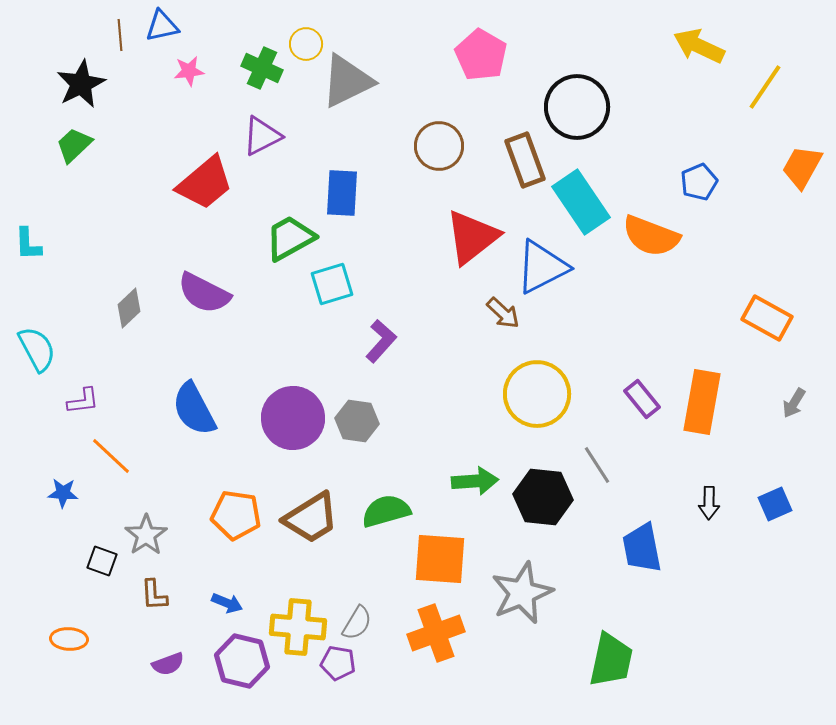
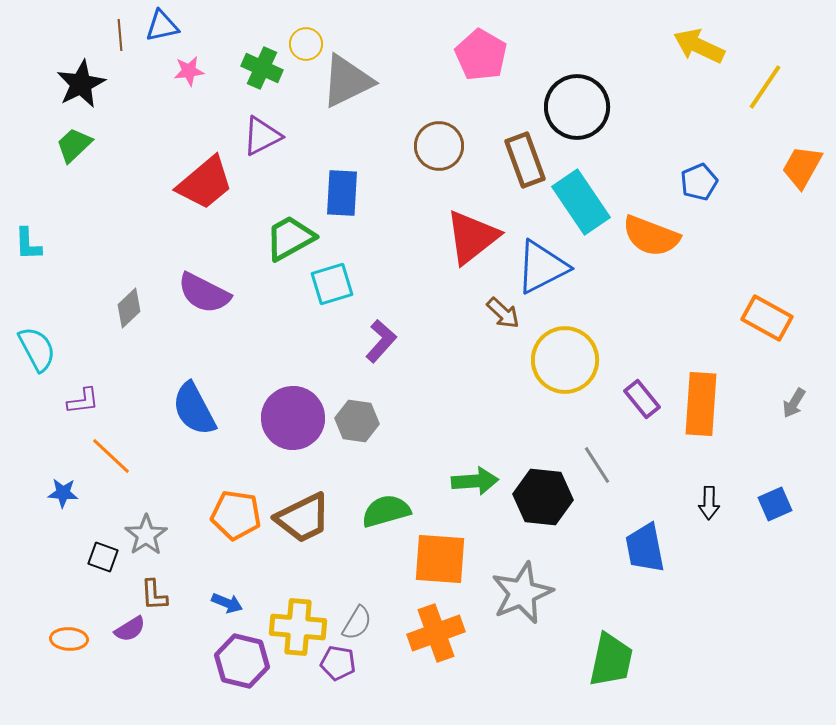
yellow circle at (537, 394): moved 28 px right, 34 px up
orange rectangle at (702, 402): moved 1 px left, 2 px down; rotated 6 degrees counterclockwise
brown trapezoid at (311, 518): moved 8 px left; rotated 6 degrees clockwise
blue trapezoid at (642, 548): moved 3 px right
black square at (102, 561): moved 1 px right, 4 px up
purple semicircle at (168, 664): moved 38 px left, 35 px up; rotated 12 degrees counterclockwise
